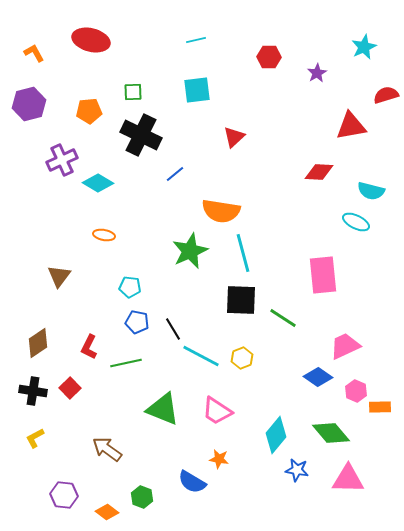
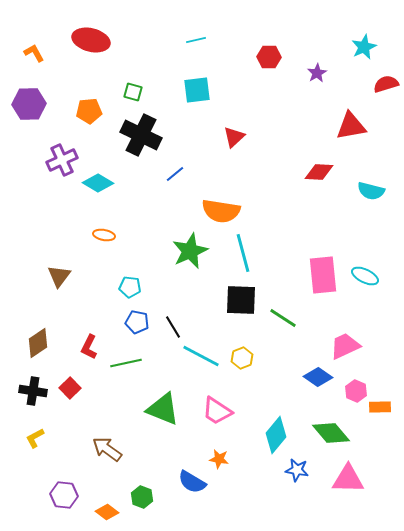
green square at (133, 92): rotated 18 degrees clockwise
red semicircle at (386, 95): moved 11 px up
purple hexagon at (29, 104): rotated 12 degrees clockwise
cyan ellipse at (356, 222): moved 9 px right, 54 px down
black line at (173, 329): moved 2 px up
